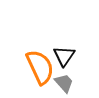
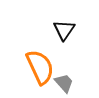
black triangle: moved 26 px up
